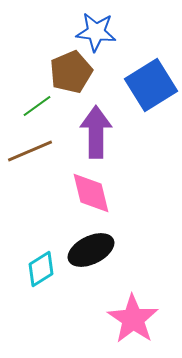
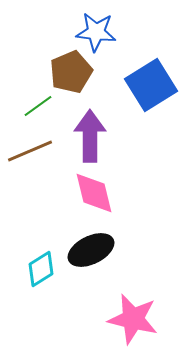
green line: moved 1 px right
purple arrow: moved 6 px left, 4 px down
pink diamond: moved 3 px right
pink star: rotated 21 degrees counterclockwise
